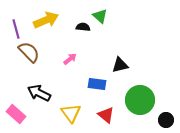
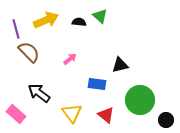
black semicircle: moved 4 px left, 5 px up
black arrow: rotated 10 degrees clockwise
yellow triangle: moved 1 px right
